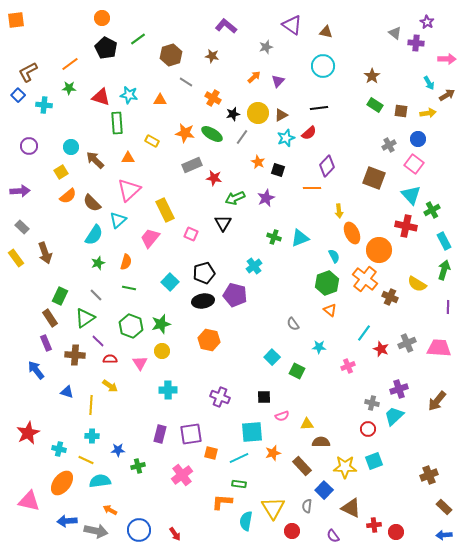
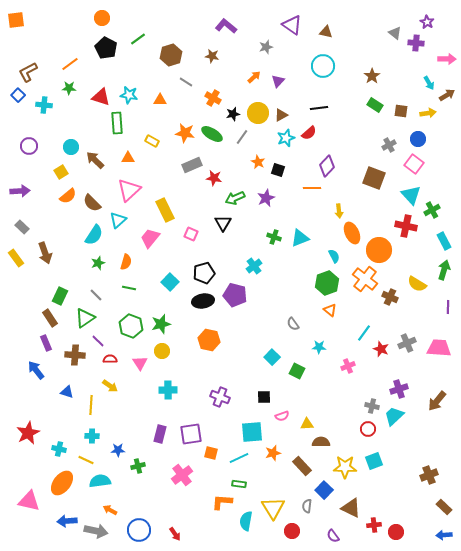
gray cross at (372, 403): moved 3 px down
